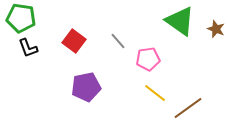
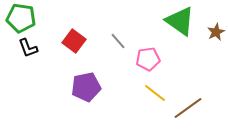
brown star: moved 3 px down; rotated 24 degrees clockwise
